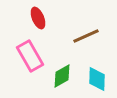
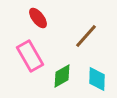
red ellipse: rotated 15 degrees counterclockwise
brown line: rotated 24 degrees counterclockwise
